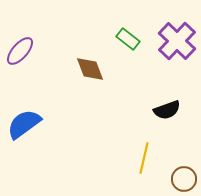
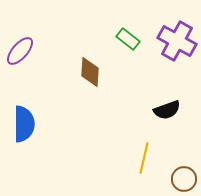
purple cross: rotated 15 degrees counterclockwise
brown diamond: moved 3 px down; rotated 24 degrees clockwise
blue semicircle: rotated 126 degrees clockwise
